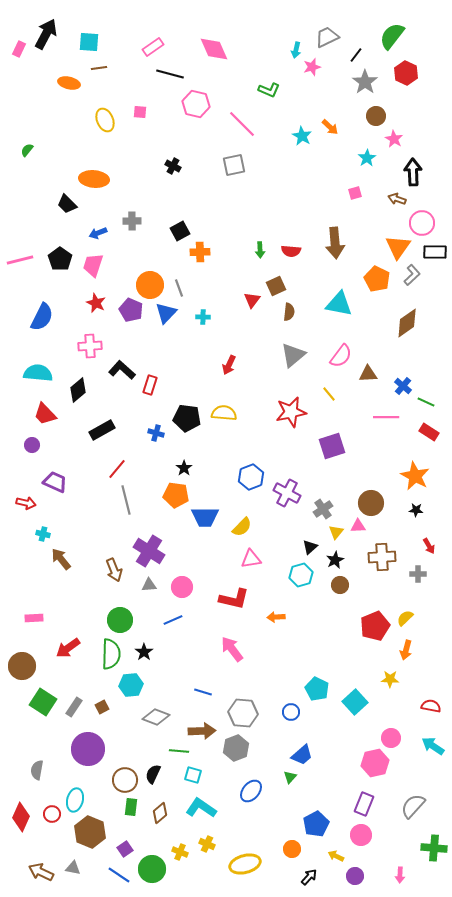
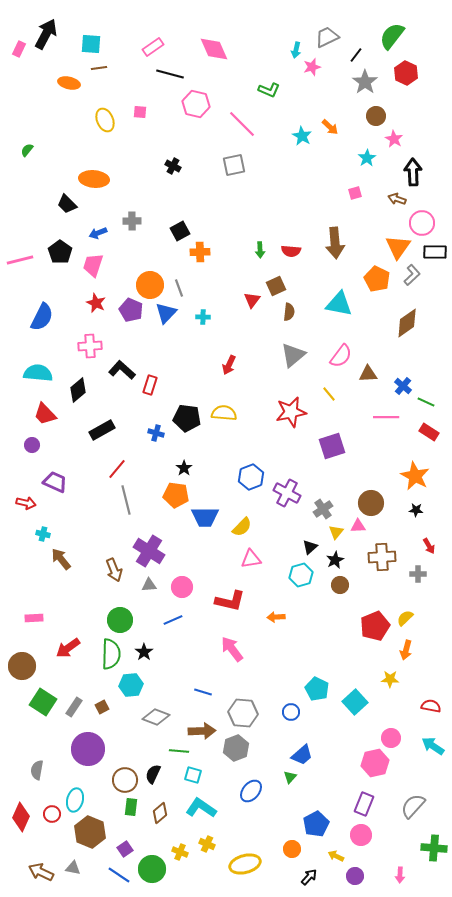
cyan square at (89, 42): moved 2 px right, 2 px down
black pentagon at (60, 259): moved 7 px up
red L-shape at (234, 599): moved 4 px left, 2 px down
